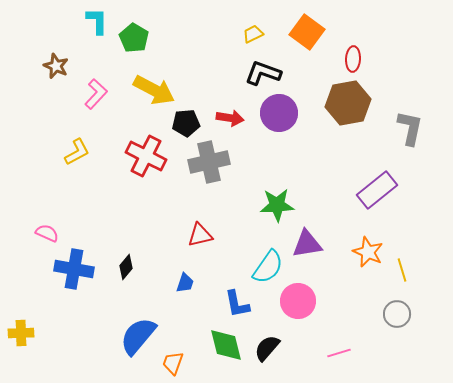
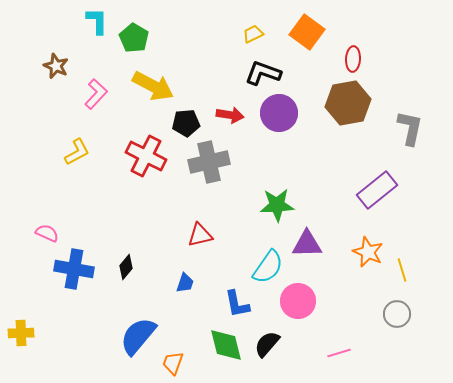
yellow arrow: moved 1 px left, 4 px up
red arrow: moved 3 px up
purple triangle: rotated 8 degrees clockwise
black semicircle: moved 4 px up
